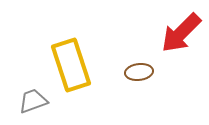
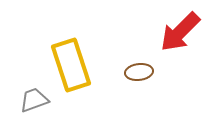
red arrow: moved 1 px left, 1 px up
gray trapezoid: moved 1 px right, 1 px up
